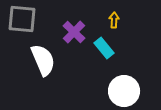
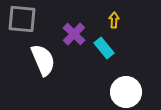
purple cross: moved 2 px down
white circle: moved 2 px right, 1 px down
